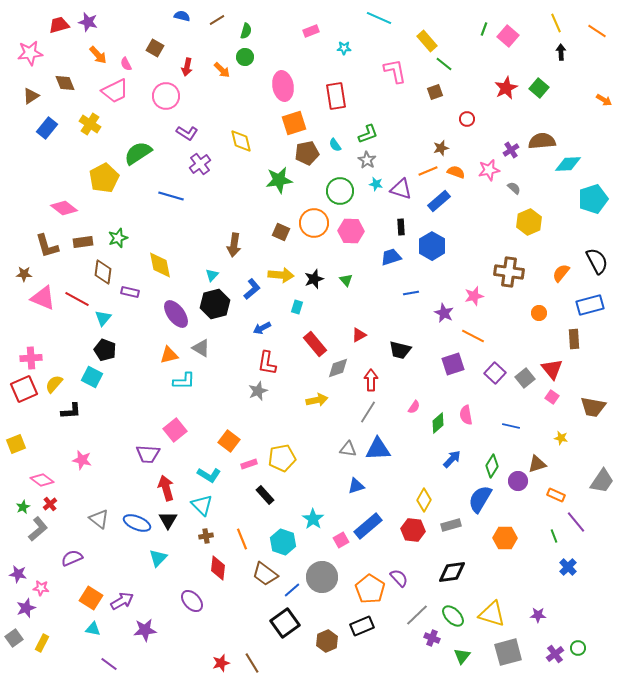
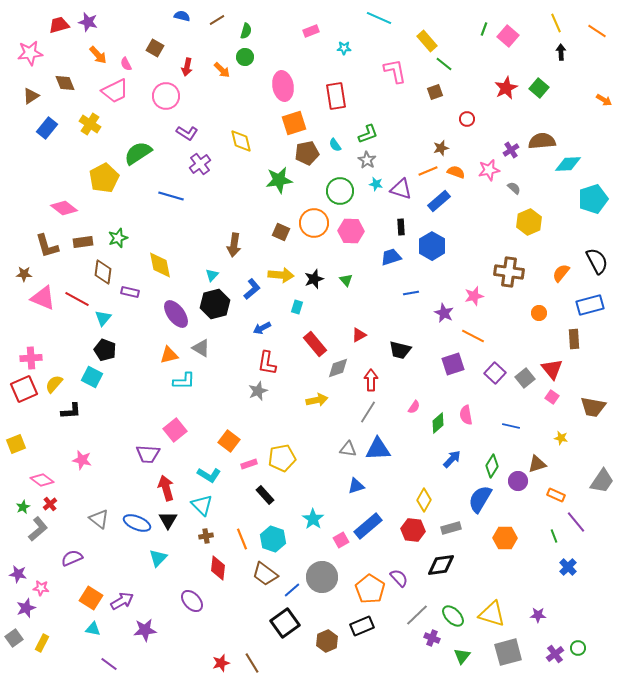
gray rectangle at (451, 525): moved 3 px down
cyan hexagon at (283, 542): moved 10 px left, 3 px up
black diamond at (452, 572): moved 11 px left, 7 px up
